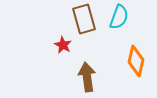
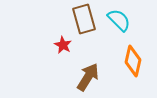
cyan semicircle: moved 3 px down; rotated 65 degrees counterclockwise
orange diamond: moved 3 px left
brown arrow: moved 1 px right; rotated 40 degrees clockwise
